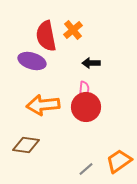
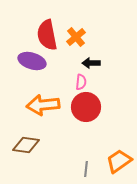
orange cross: moved 3 px right, 7 px down
red semicircle: moved 1 px right, 1 px up
pink semicircle: moved 3 px left, 7 px up
gray line: rotated 42 degrees counterclockwise
